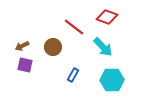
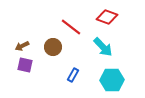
red line: moved 3 px left
